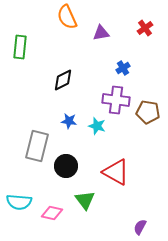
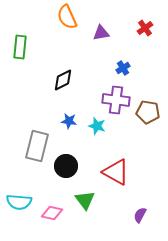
purple semicircle: moved 12 px up
